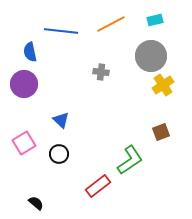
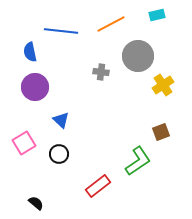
cyan rectangle: moved 2 px right, 5 px up
gray circle: moved 13 px left
purple circle: moved 11 px right, 3 px down
green L-shape: moved 8 px right, 1 px down
